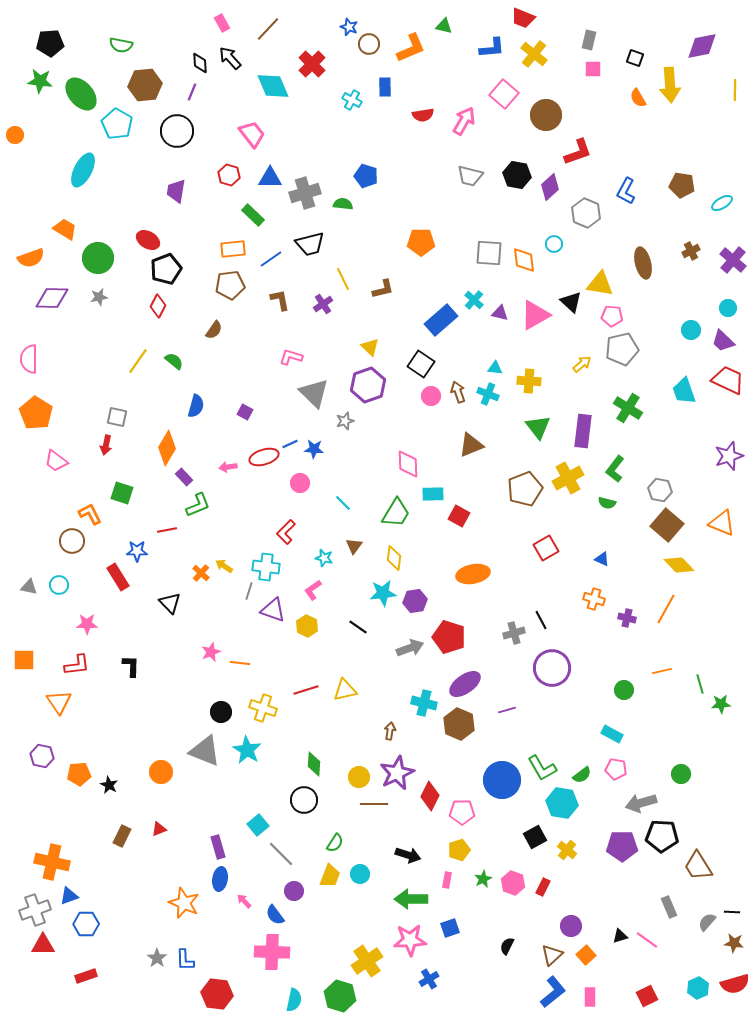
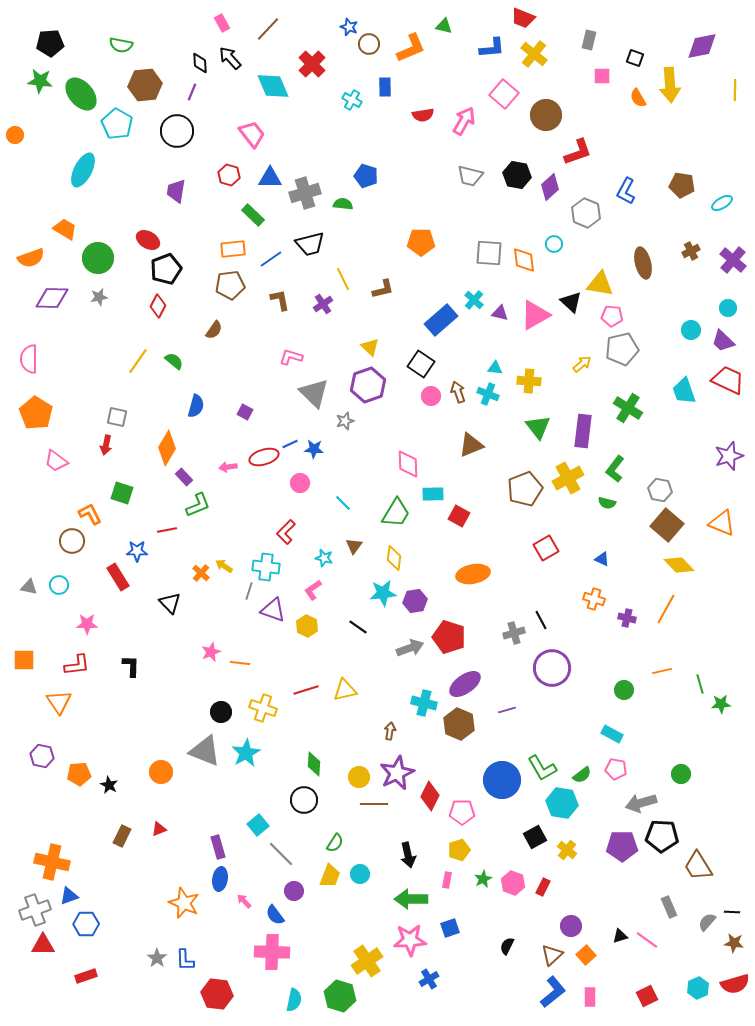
pink square at (593, 69): moved 9 px right, 7 px down
cyan star at (247, 750): moved 1 px left, 3 px down; rotated 12 degrees clockwise
black arrow at (408, 855): rotated 60 degrees clockwise
